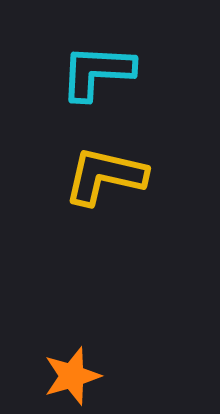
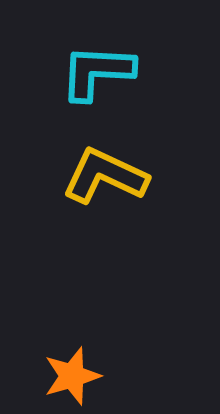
yellow L-shape: rotated 12 degrees clockwise
